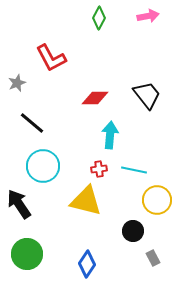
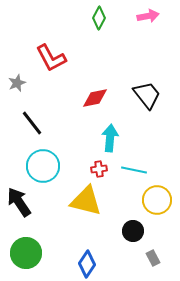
red diamond: rotated 12 degrees counterclockwise
black line: rotated 12 degrees clockwise
cyan arrow: moved 3 px down
black arrow: moved 2 px up
green circle: moved 1 px left, 1 px up
